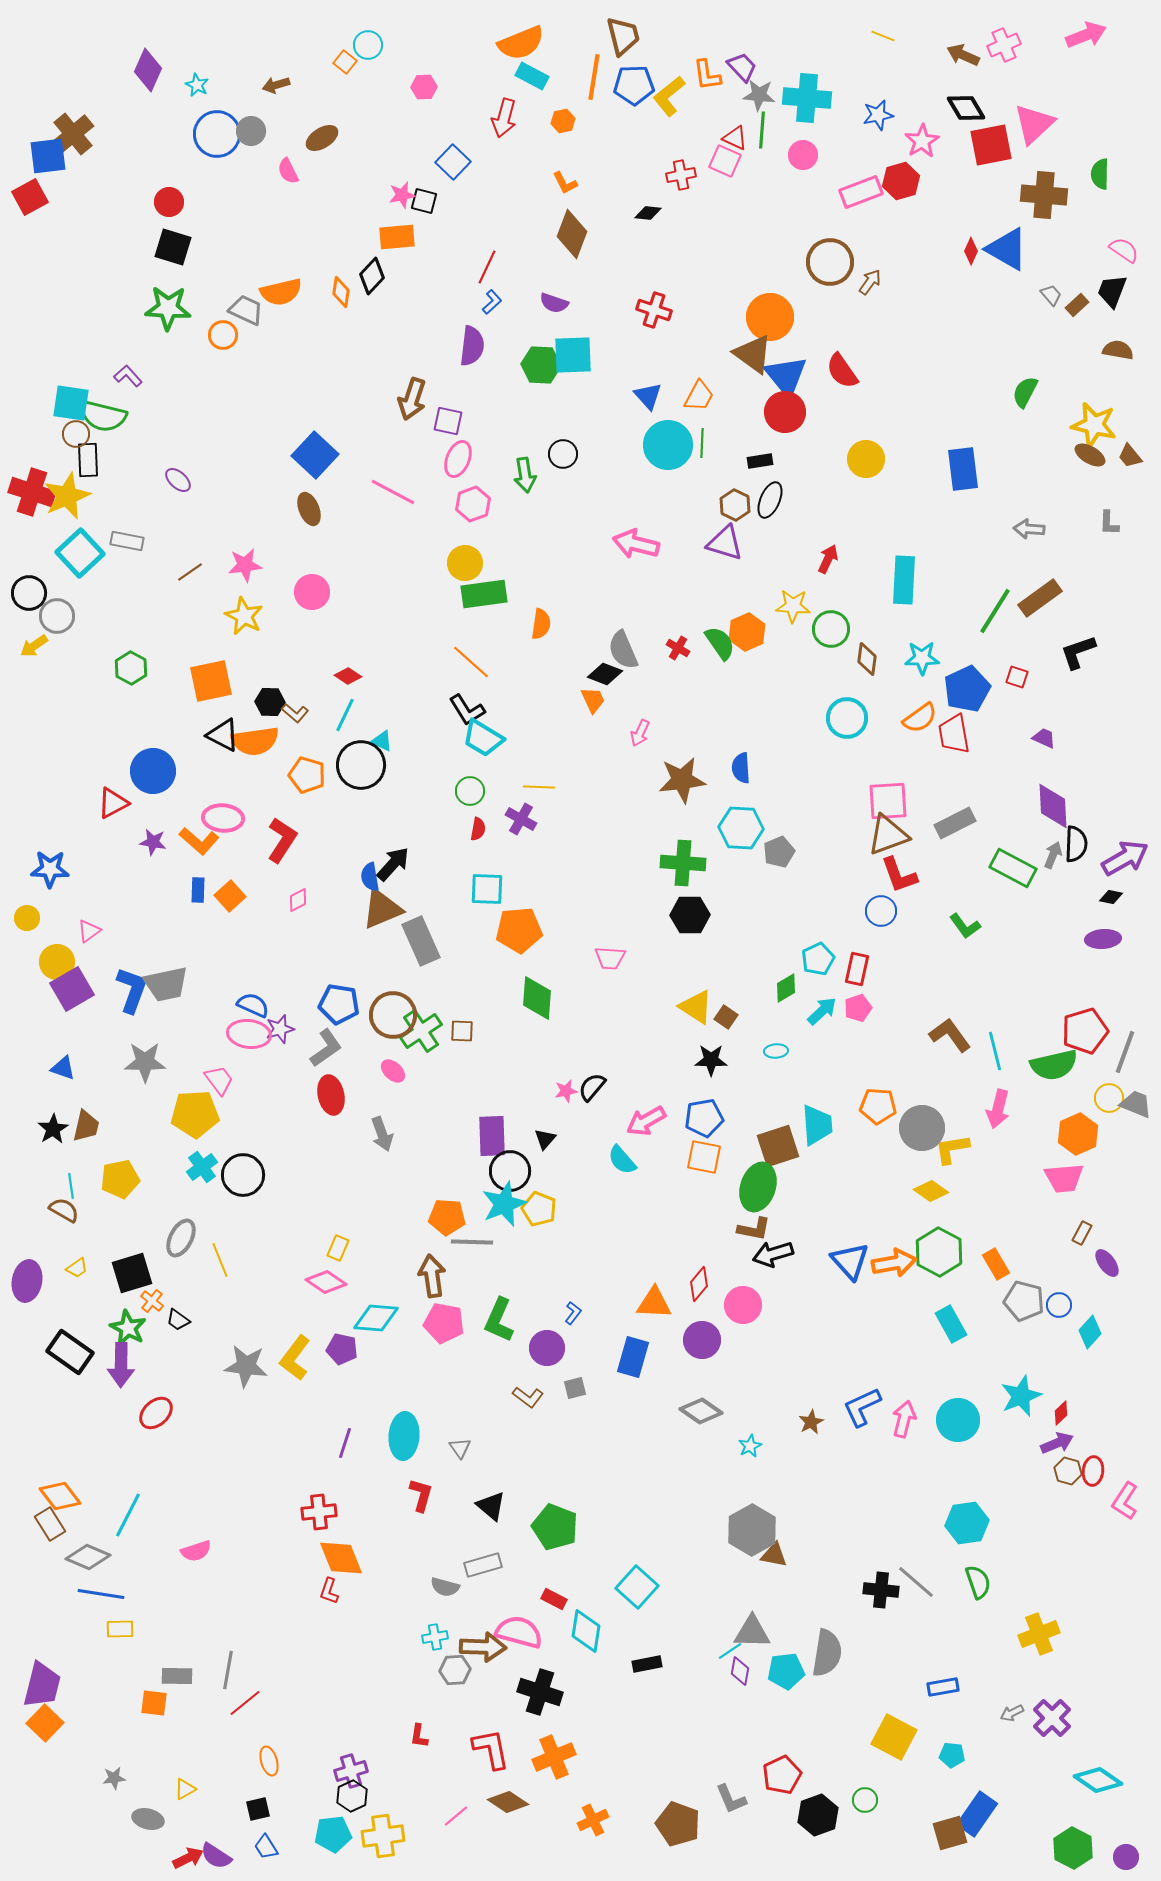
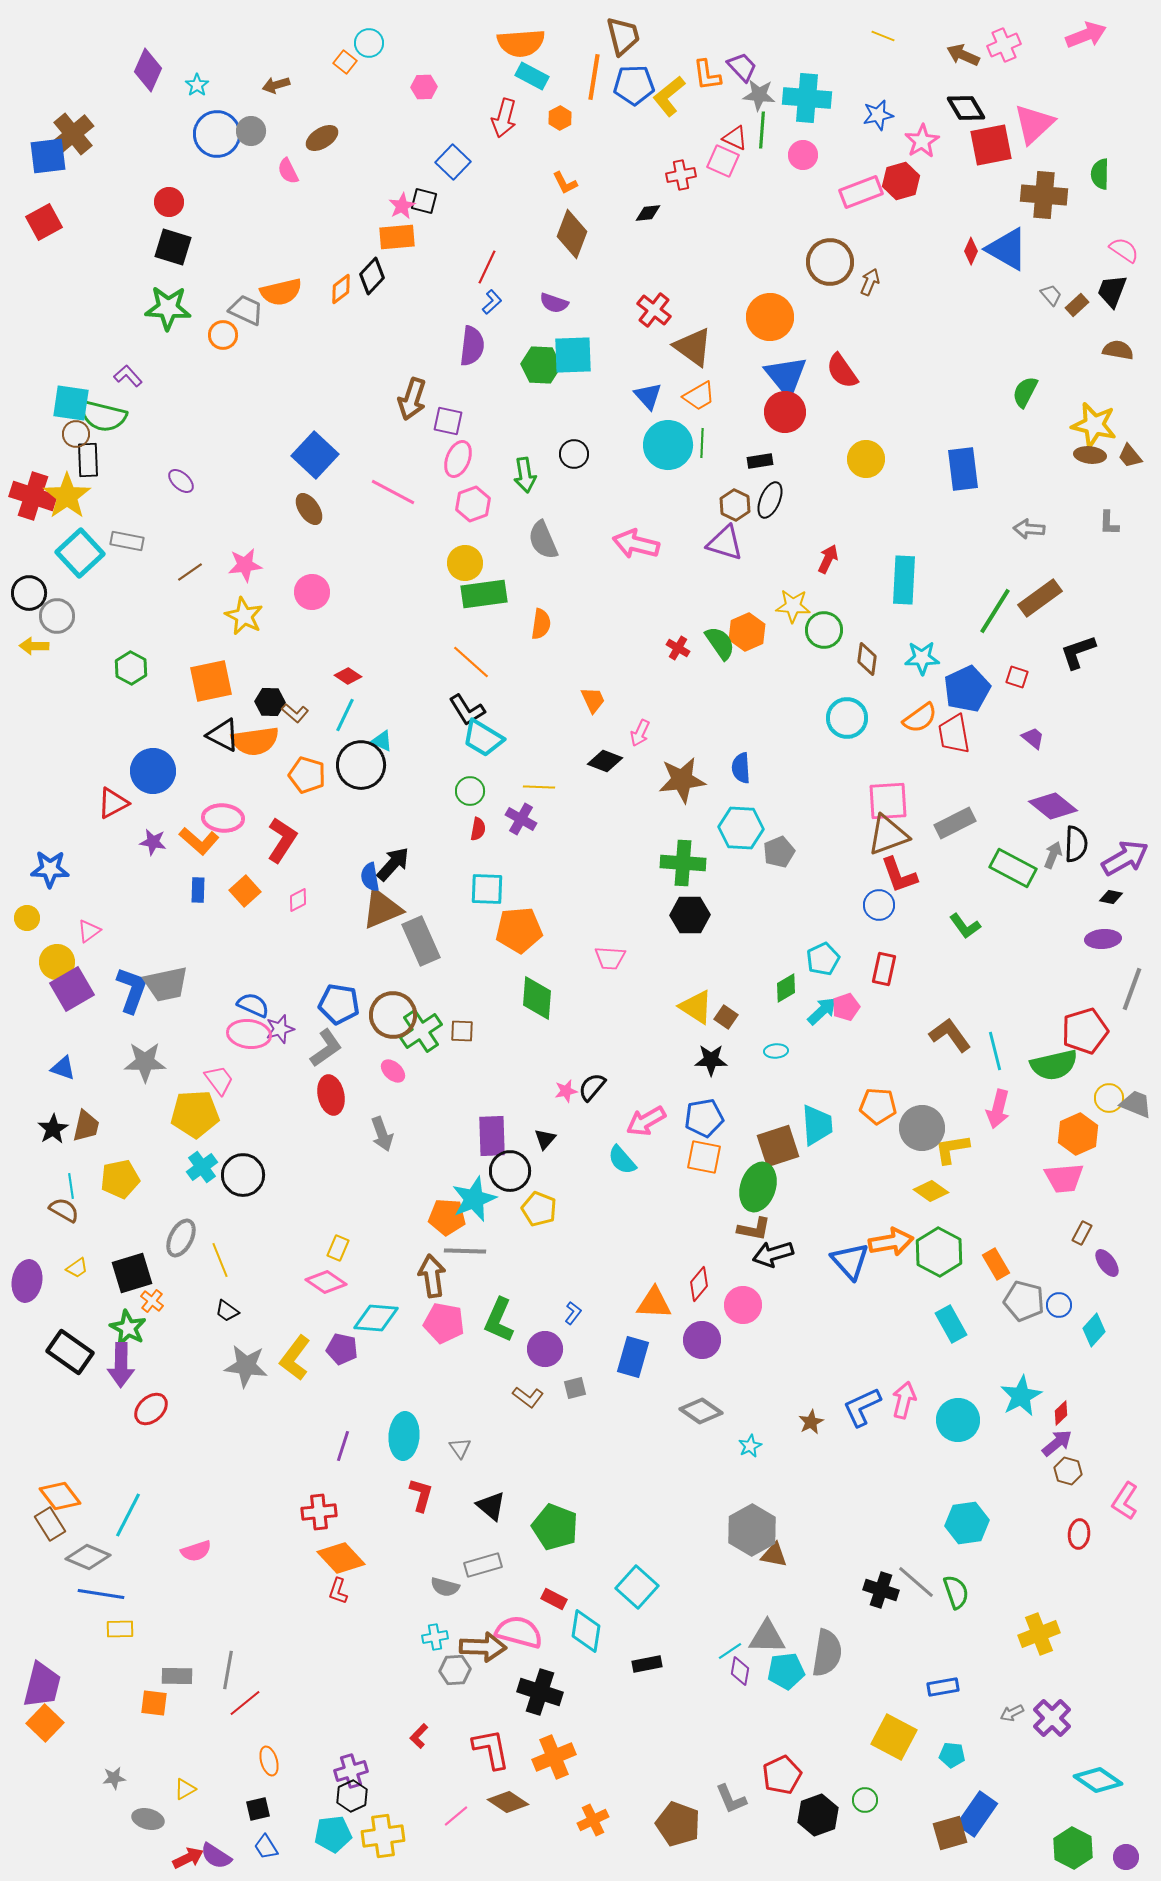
orange semicircle at (521, 43): rotated 18 degrees clockwise
cyan circle at (368, 45): moved 1 px right, 2 px up
cyan star at (197, 85): rotated 10 degrees clockwise
orange hexagon at (563, 121): moved 3 px left, 3 px up; rotated 15 degrees counterclockwise
pink square at (725, 161): moved 2 px left
pink star at (402, 195): moved 11 px down; rotated 16 degrees counterclockwise
red square at (30, 197): moved 14 px right, 25 px down
black diamond at (648, 213): rotated 12 degrees counterclockwise
brown arrow at (870, 282): rotated 12 degrees counterclockwise
orange diamond at (341, 292): moved 3 px up; rotated 44 degrees clockwise
red cross at (654, 310): rotated 20 degrees clockwise
brown triangle at (753, 354): moved 60 px left, 7 px up
orange trapezoid at (699, 396): rotated 32 degrees clockwise
black circle at (563, 454): moved 11 px right
brown ellipse at (1090, 455): rotated 24 degrees counterclockwise
purple ellipse at (178, 480): moved 3 px right, 1 px down
red cross at (32, 492): moved 1 px right, 4 px down
yellow star at (67, 496): rotated 12 degrees counterclockwise
brown ellipse at (309, 509): rotated 12 degrees counterclockwise
green circle at (831, 629): moved 7 px left, 1 px down
yellow arrow at (34, 646): rotated 36 degrees clockwise
gray semicircle at (623, 650): moved 80 px left, 110 px up
black diamond at (605, 674): moved 87 px down
purple trapezoid at (1044, 738): moved 11 px left; rotated 15 degrees clockwise
purple diamond at (1053, 806): rotated 48 degrees counterclockwise
orange square at (230, 896): moved 15 px right, 5 px up
blue circle at (881, 911): moved 2 px left, 6 px up
cyan pentagon at (818, 959): moved 5 px right
red rectangle at (857, 969): moved 27 px right
pink pentagon at (858, 1008): moved 12 px left, 1 px up
gray line at (1125, 1052): moved 7 px right, 63 px up
cyan star at (504, 1204): moved 30 px left, 5 px up
gray line at (472, 1242): moved 7 px left, 9 px down
orange arrow at (894, 1263): moved 3 px left, 21 px up
black trapezoid at (178, 1320): moved 49 px right, 9 px up
cyan diamond at (1090, 1332): moved 4 px right, 2 px up
purple circle at (547, 1348): moved 2 px left, 1 px down
cyan star at (1021, 1396): rotated 6 degrees counterclockwise
red ellipse at (156, 1413): moved 5 px left, 4 px up
pink arrow at (904, 1419): moved 19 px up
purple line at (345, 1443): moved 2 px left, 3 px down
purple arrow at (1057, 1443): rotated 16 degrees counterclockwise
red ellipse at (1093, 1471): moved 14 px left, 63 px down
orange diamond at (341, 1558): rotated 21 degrees counterclockwise
green semicircle at (978, 1582): moved 22 px left, 10 px down
black cross at (881, 1590): rotated 12 degrees clockwise
red L-shape at (329, 1591): moved 9 px right
gray triangle at (752, 1632): moved 15 px right, 5 px down
red L-shape at (419, 1736): rotated 35 degrees clockwise
